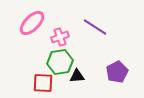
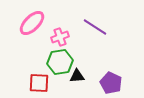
purple pentagon: moved 6 px left, 11 px down; rotated 20 degrees counterclockwise
red square: moved 4 px left
